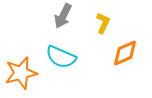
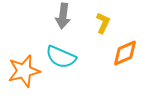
gray arrow: rotated 20 degrees counterclockwise
orange star: moved 3 px right, 2 px up
